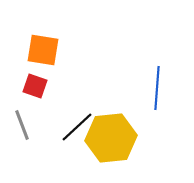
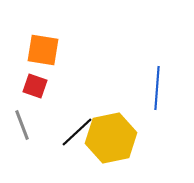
black line: moved 5 px down
yellow hexagon: rotated 6 degrees counterclockwise
